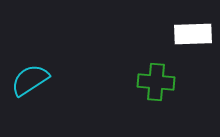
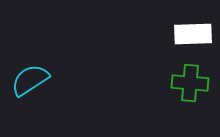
green cross: moved 34 px right, 1 px down
